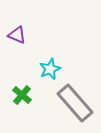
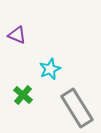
green cross: moved 1 px right
gray rectangle: moved 2 px right, 5 px down; rotated 9 degrees clockwise
